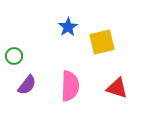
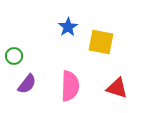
yellow square: moved 1 px left; rotated 24 degrees clockwise
purple semicircle: moved 1 px up
